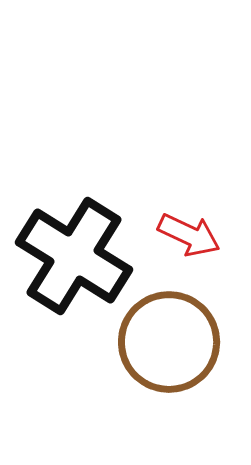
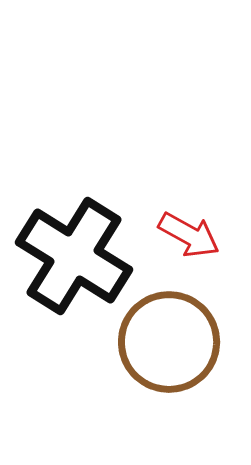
red arrow: rotated 4 degrees clockwise
